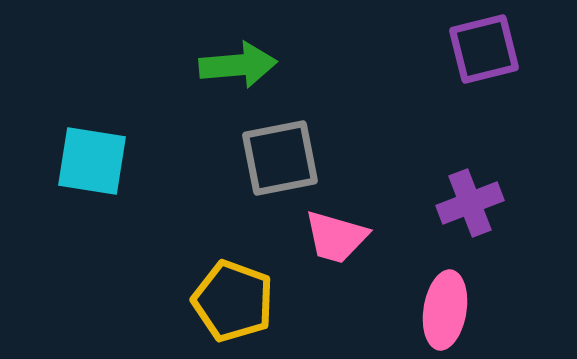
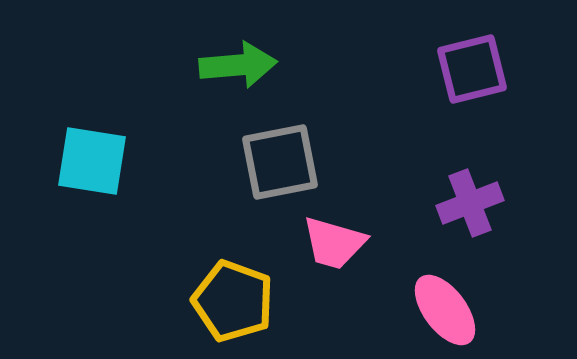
purple square: moved 12 px left, 20 px down
gray square: moved 4 px down
pink trapezoid: moved 2 px left, 6 px down
pink ellipse: rotated 46 degrees counterclockwise
